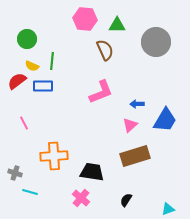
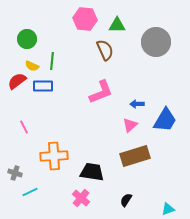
pink line: moved 4 px down
cyan line: rotated 42 degrees counterclockwise
